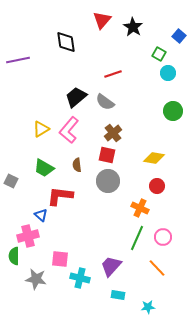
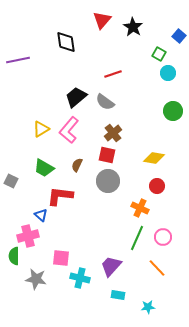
brown semicircle: rotated 32 degrees clockwise
pink square: moved 1 px right, 1 px up
